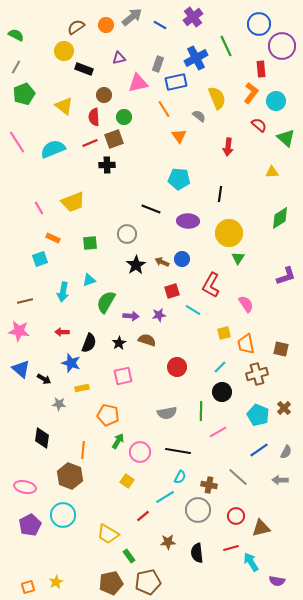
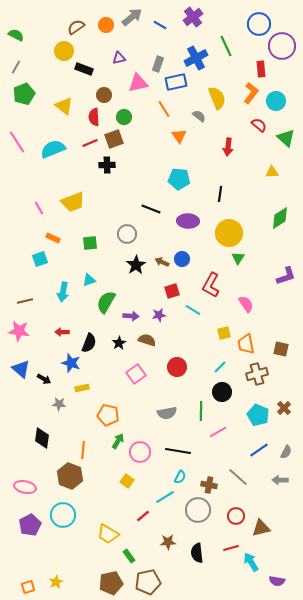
pink square at (123, 376): moved 13 px right, 2 px up; rotated 24 degrees counterclockwise
